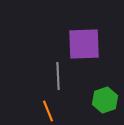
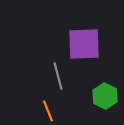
gray line: rotated 12 degrees counterclockwise
green hexagon: moved 4 px up; rotated 15 degrees counterclockwise
